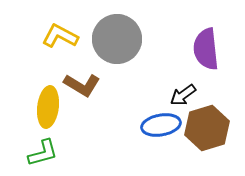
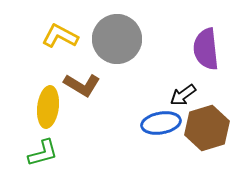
blue ellipse: moved 2 px up
